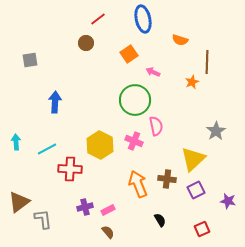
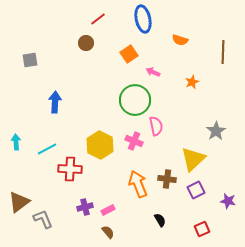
brown line: moved 16 px right, 10 px up
gray L-shape: rotated 15 degrees counterclockwise
